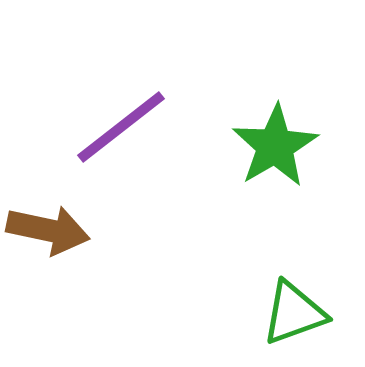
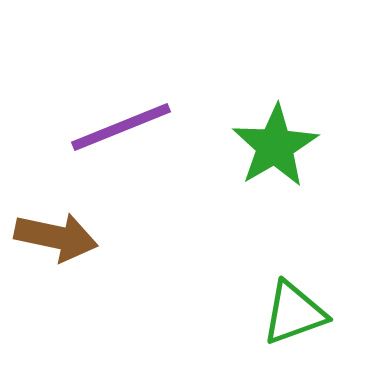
purple line: rotated 16 degrees clockwise
brown arrow: moved 8 px right, 7 px down
